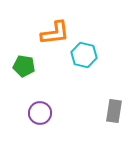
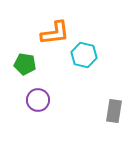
green pentagon: moved 1 px right, 2 px up
purple circle: moved 2 px left, 13 px up
